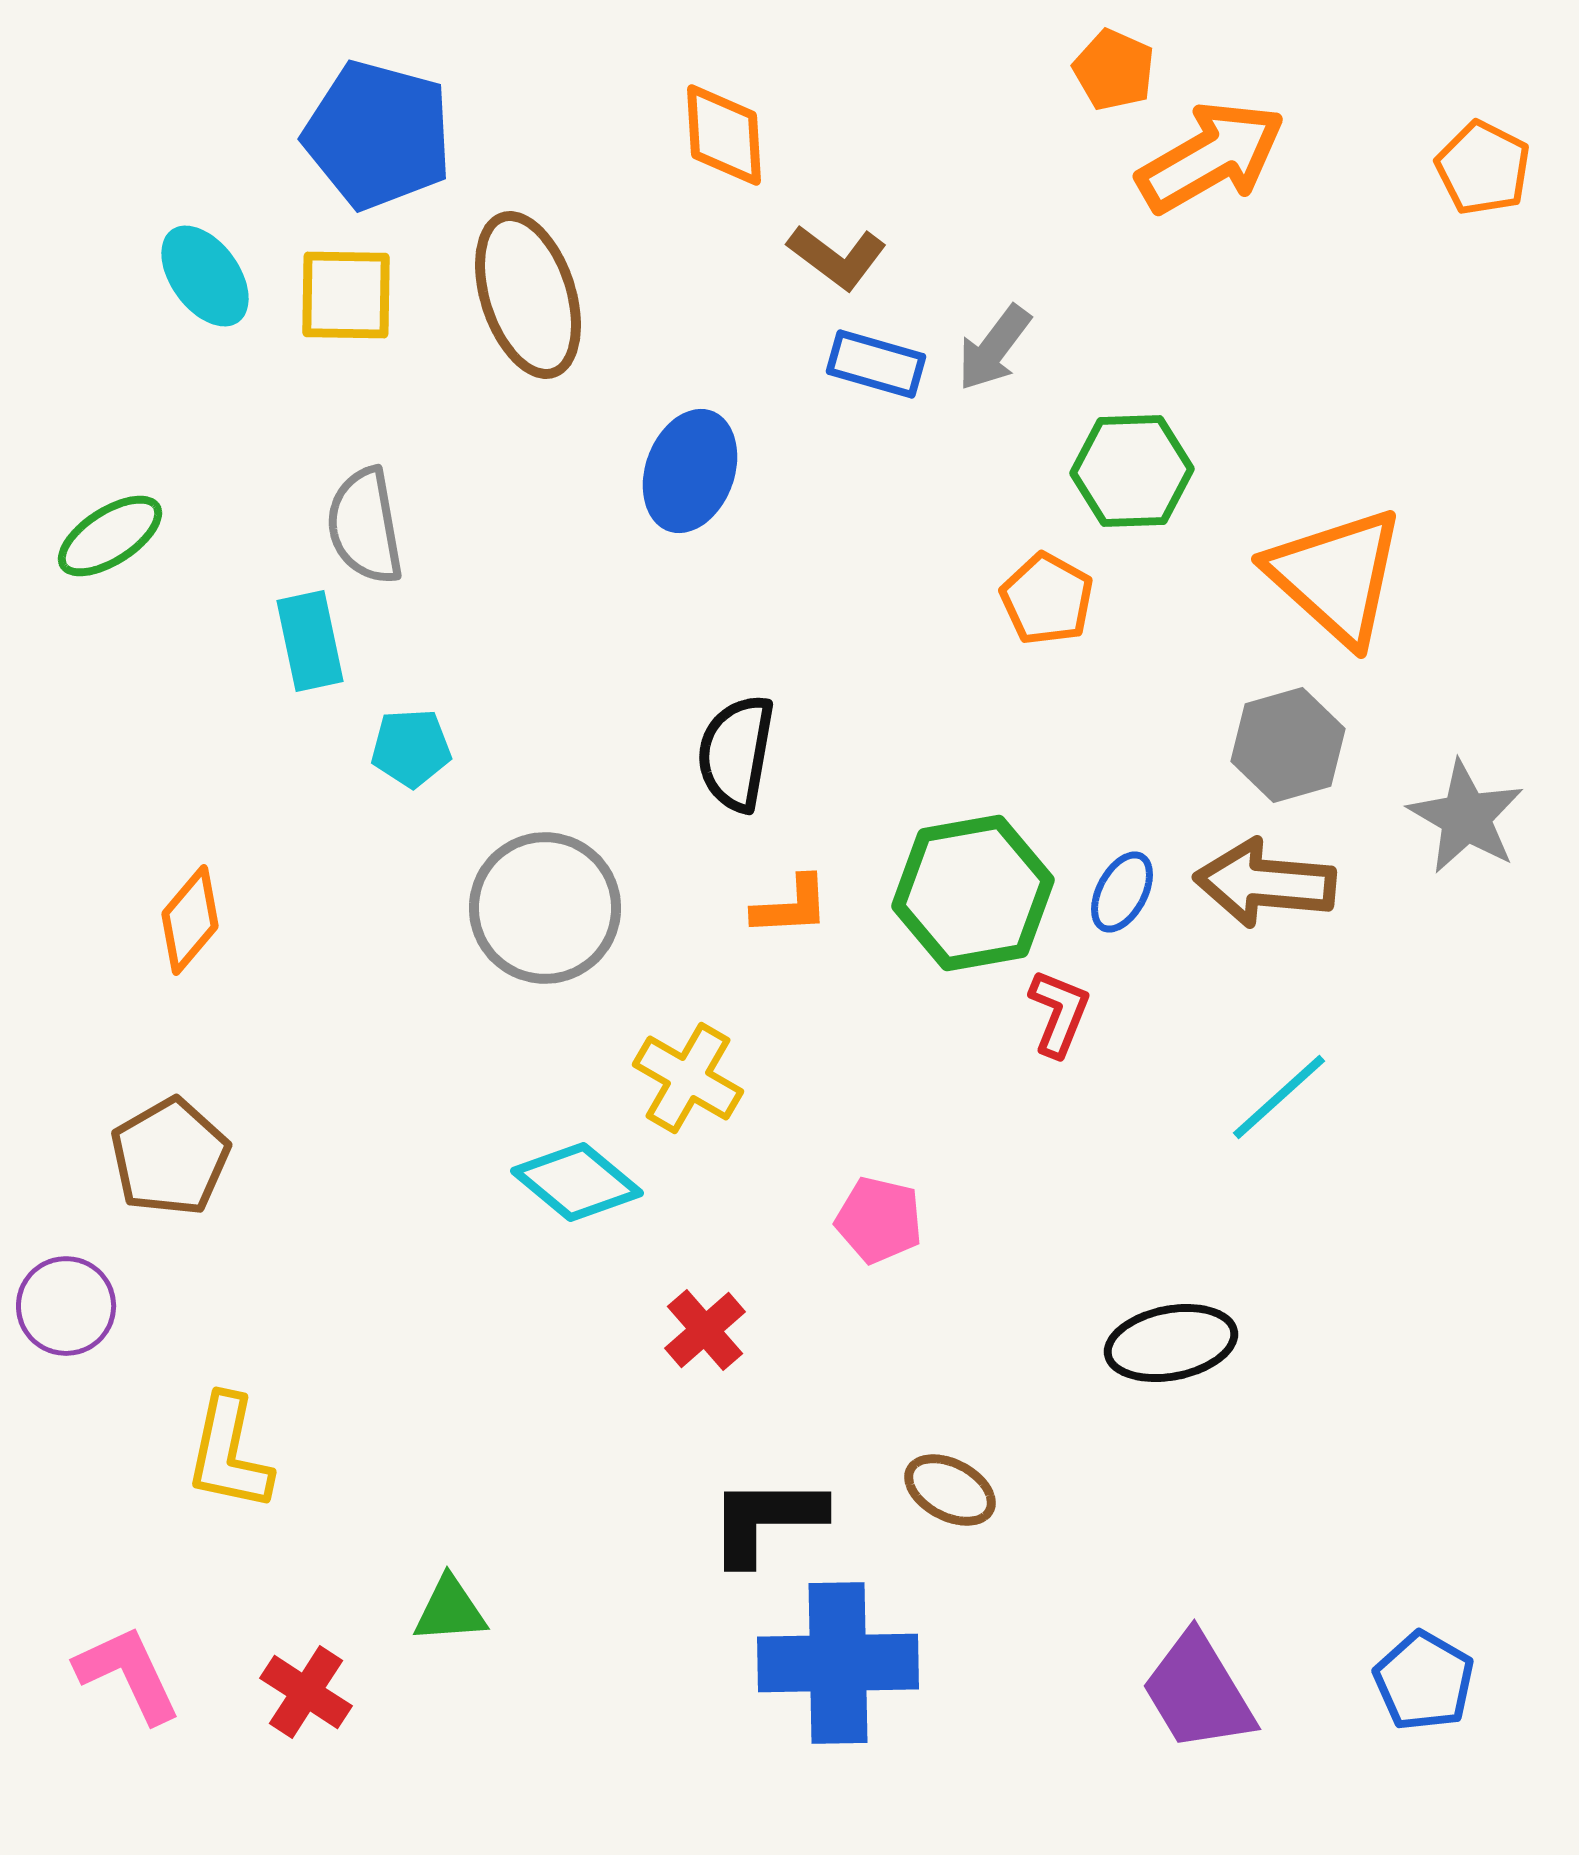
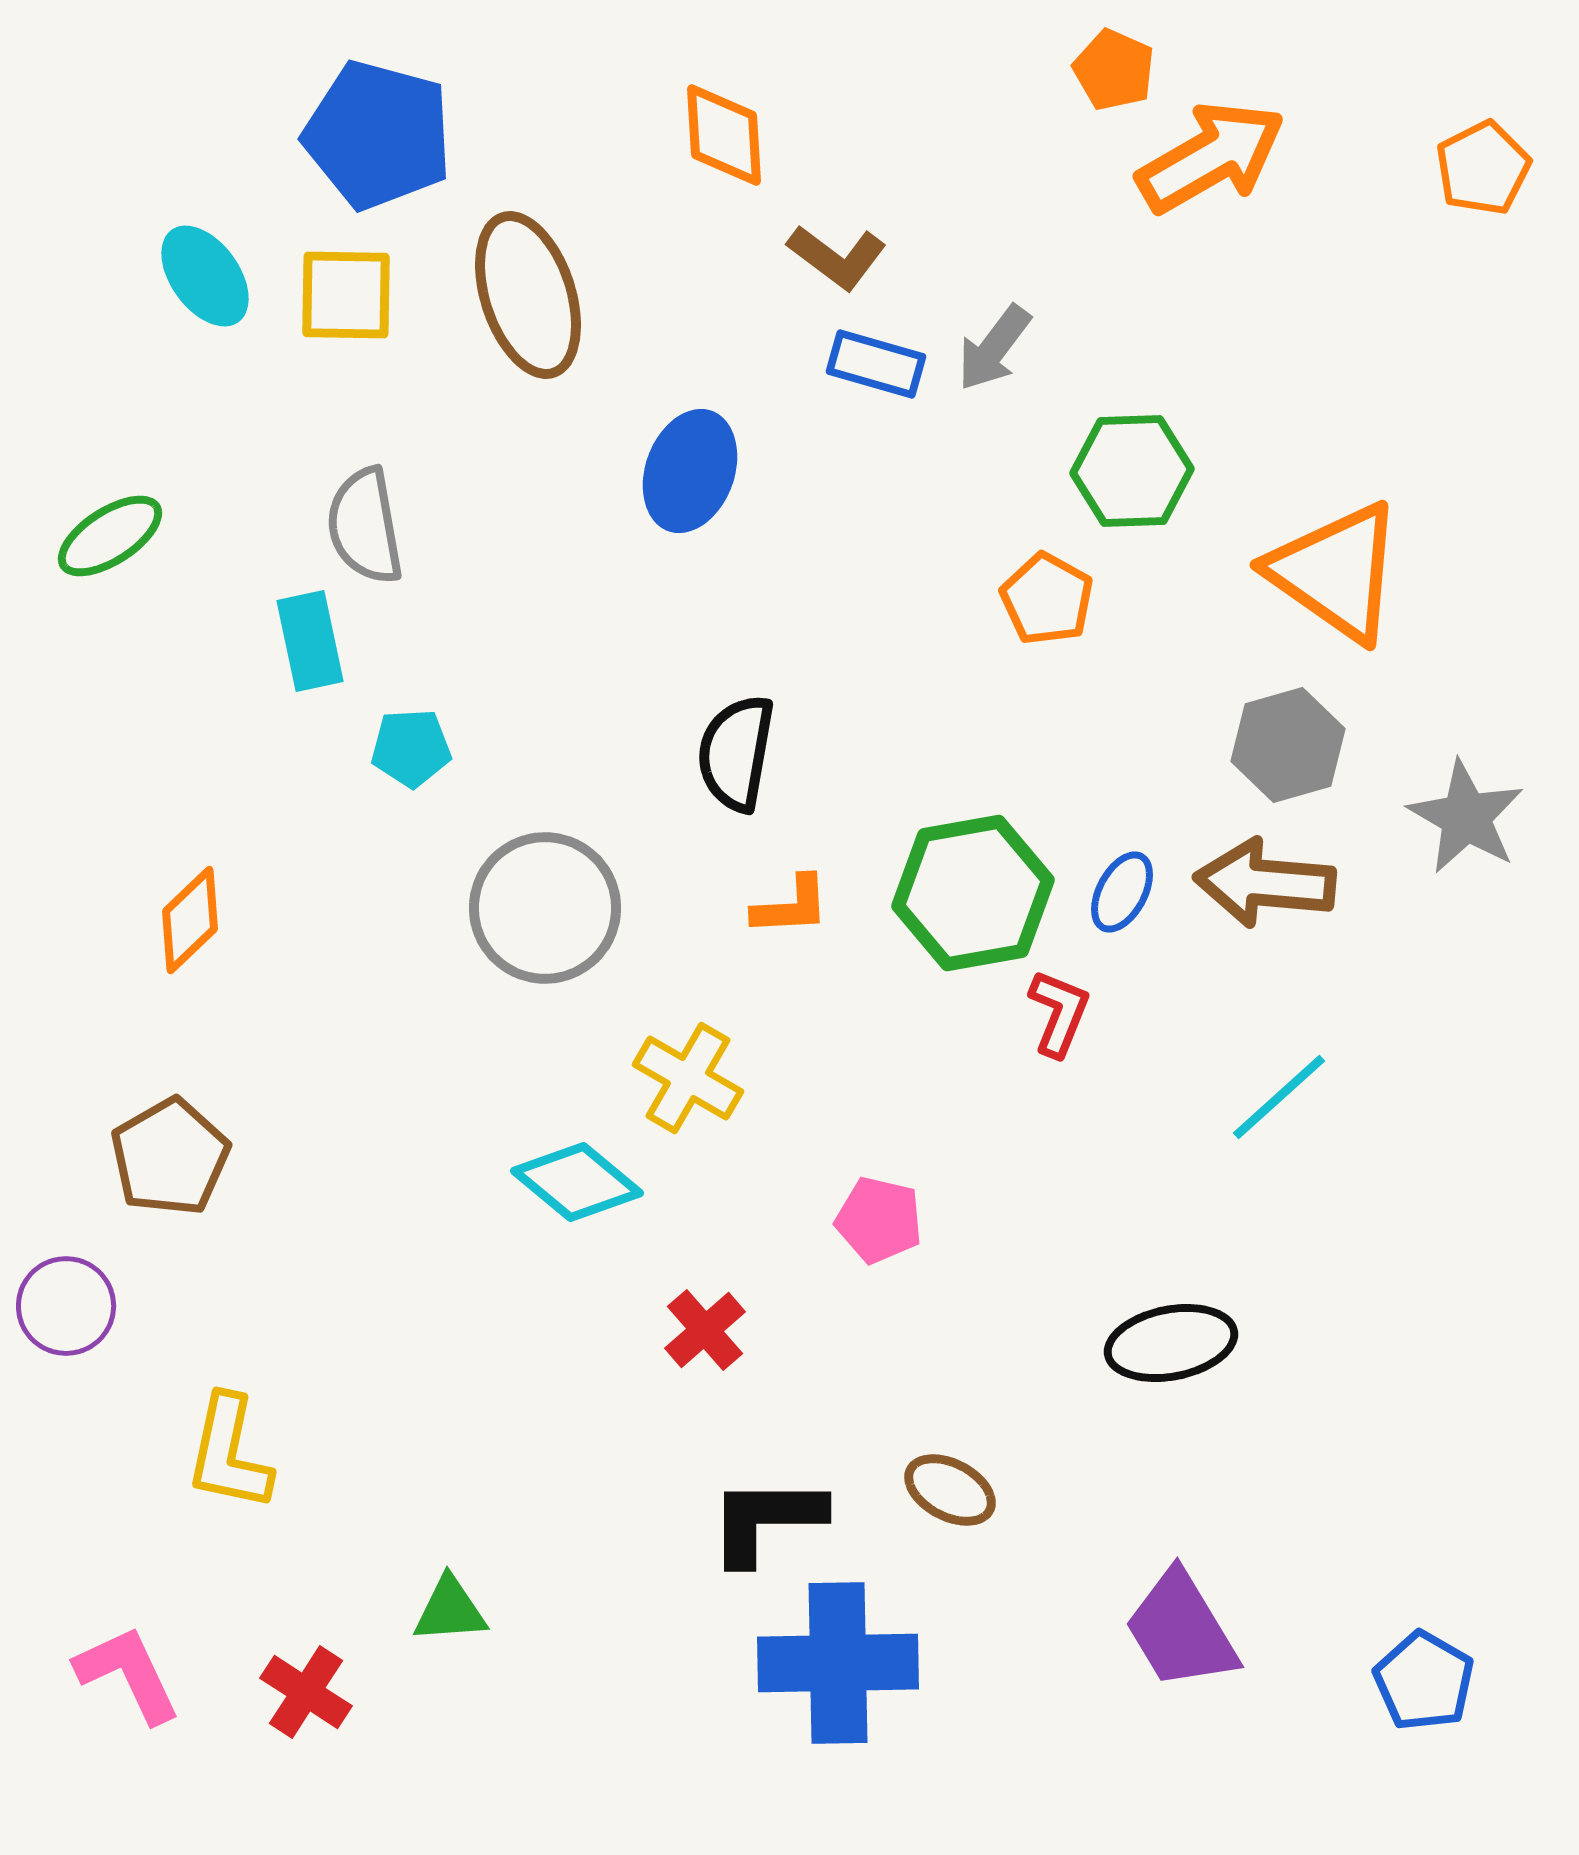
orange pentagon at (1483, 168): rotated 18 degrees clockwise
orange triangle at (1336, 576): moved 4 px up; rotated 7 degrees counterclockwise
orange diamond at (190, 920): rotated 6 degrees clockwise
purple trapezoid at (1198, 1692): moved 17 px left, 62 px up
